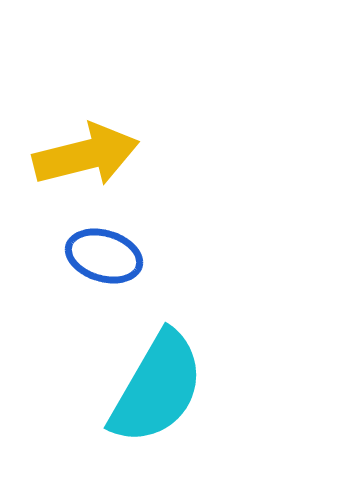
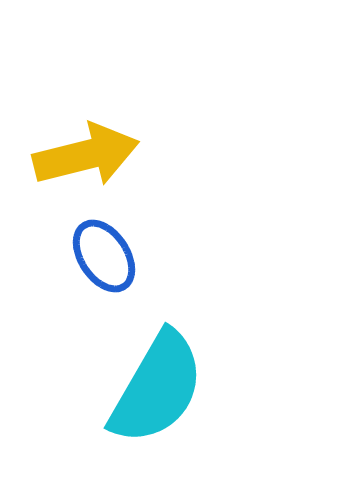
blue ellipse: rotated 40 degrees clockwise
